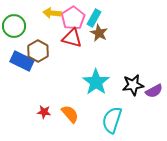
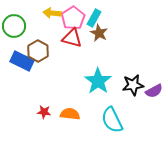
cyan star: moved 2 px right, 1 px up
orange semicircle: rotated 42 degrees counterclockwise
cyan semicircle: rotated 44 degrees counterclockwise
